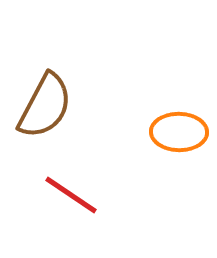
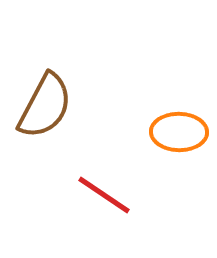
red line: moved 33 px right
